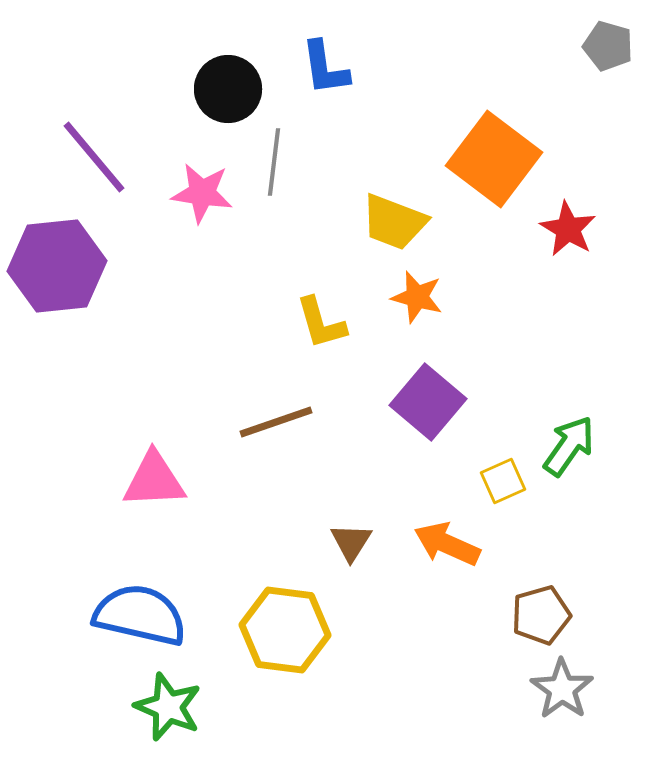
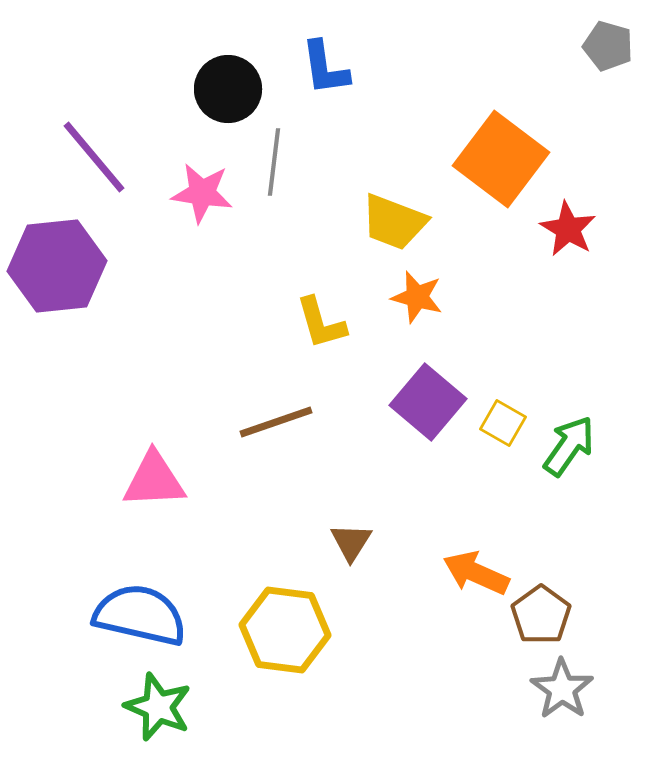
orange square: moved 7 px right
yellow square: moved 58 px up; rotated 36 degrees counterclockwise
orange arrow: moved 29 px right, 29 px down
brown pentagon: rotated 20 degrees counterclockwise
green star: moved 10 px left
